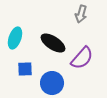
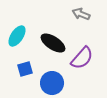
gray arrow: rotated 96 degrees clockwise
cyan ellipse: moved 2 px right, 2 px up; rotated 15 degrees clockwise
blue square: rotated 14 degrees counterclockwise
